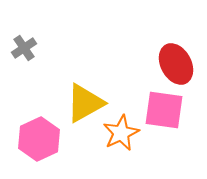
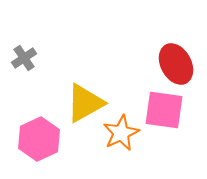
gray cross: moved 10 px down
